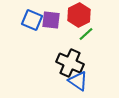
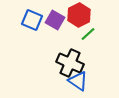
purple square: moved 4 px right; rotated 24 degrees clockwise
green line: moved 2 px right
